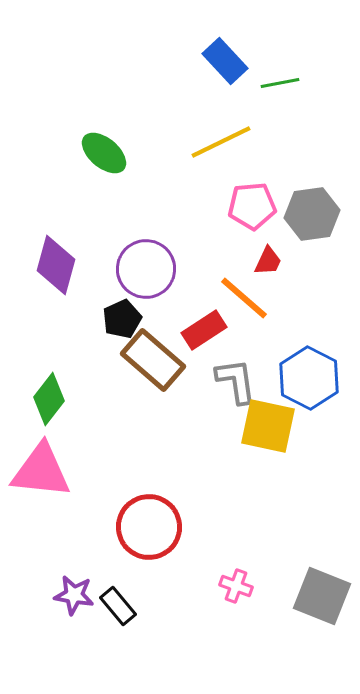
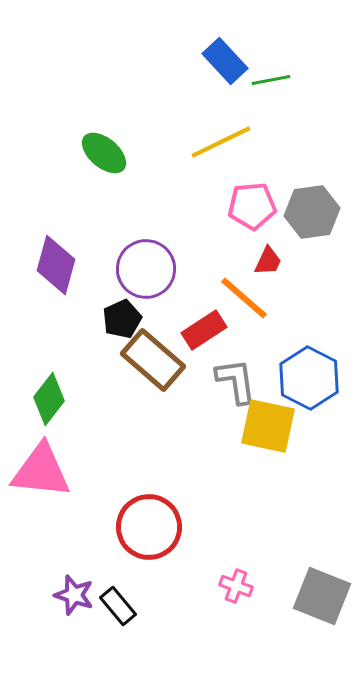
green line: moved 9 px left, 3 px up
gray hexagon: moved 2 px up
purple star: rotated 9 degrees clockwise
